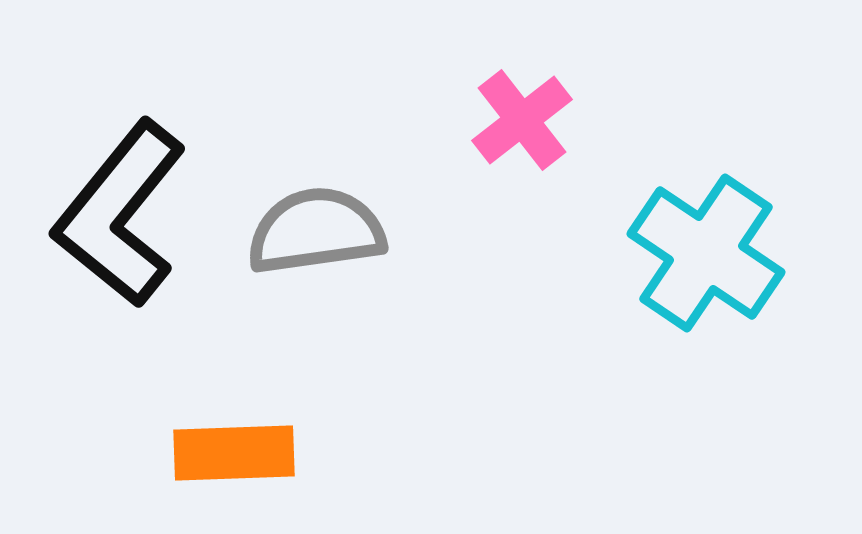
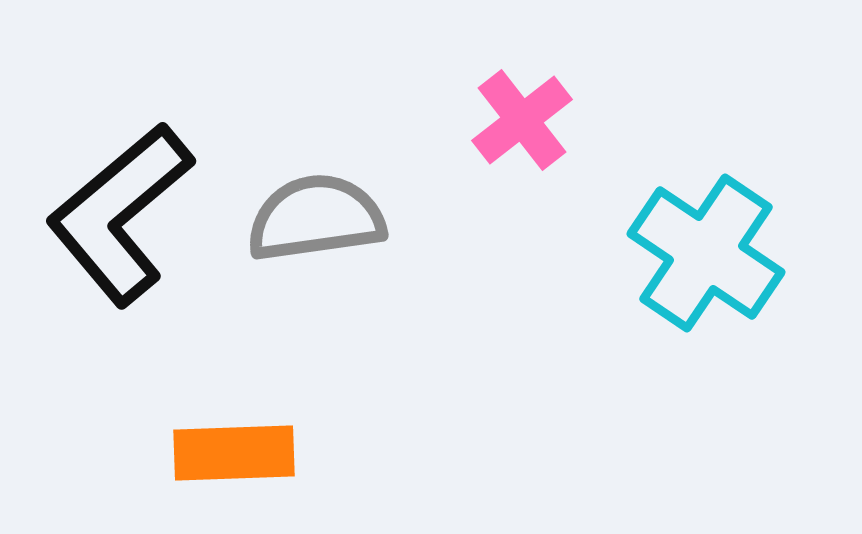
black L-shape: rotated 11 degrees clockwise
gray semicircle: moved 13 px up
